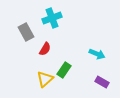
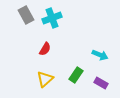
gray rectangle: moved 17 px up
cyan arrow: moved 3 px right, 1 px down
green rectangle: moved 12 px right, 5 px down
purple rectangle: moved 1 px left, 1 px down
